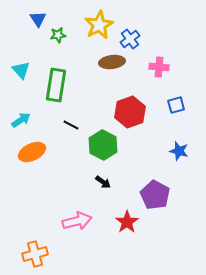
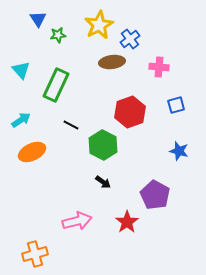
green rectangle: rotated 16 degrees clockwise
